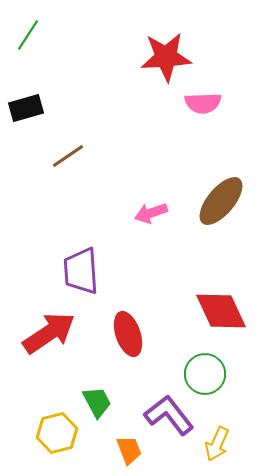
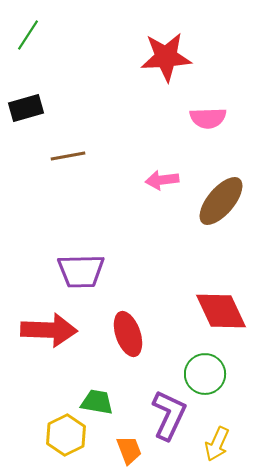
pink semicircle: moved 5 px right, 15 px down
brown line: rotated 24 degrees clockwise
pink arrow: moved 11 px right, 33 px up; rotated 12 degrees clockwise
purple trapezoid: rotated 87 degrees counterclockwise
red arrow: moved 3 px up; rotated 36 degrees clockwise
green trapezoid: rotated 52 degrees counterclockwise
purple L-shape: rotated 63 degrees clockwise
yellow hexagon: moved 9 px right, 2 px down; rotated 12 degrees counterclockwise
